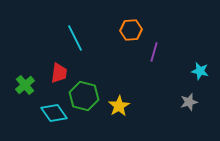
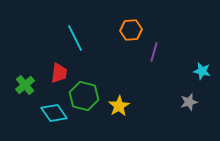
cyan star: moved 2 px right
